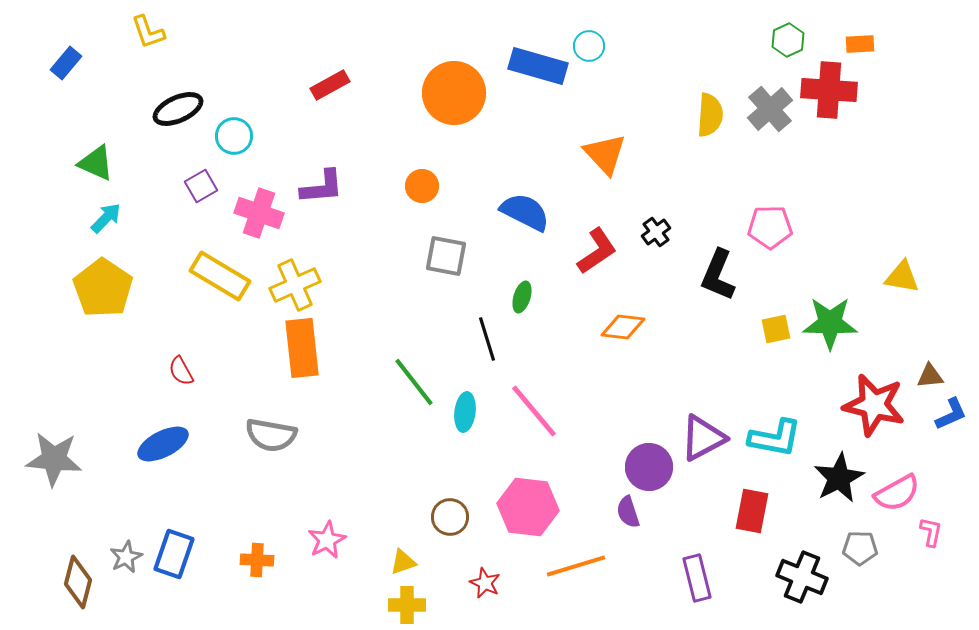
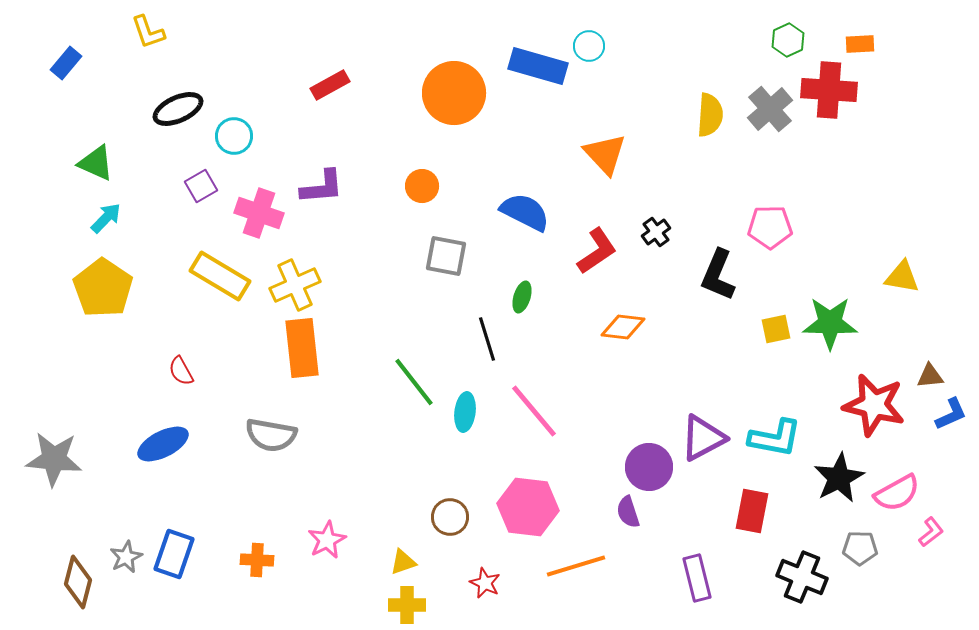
pink L-shape at (931, 532): rotated 40 degrees clockwise
